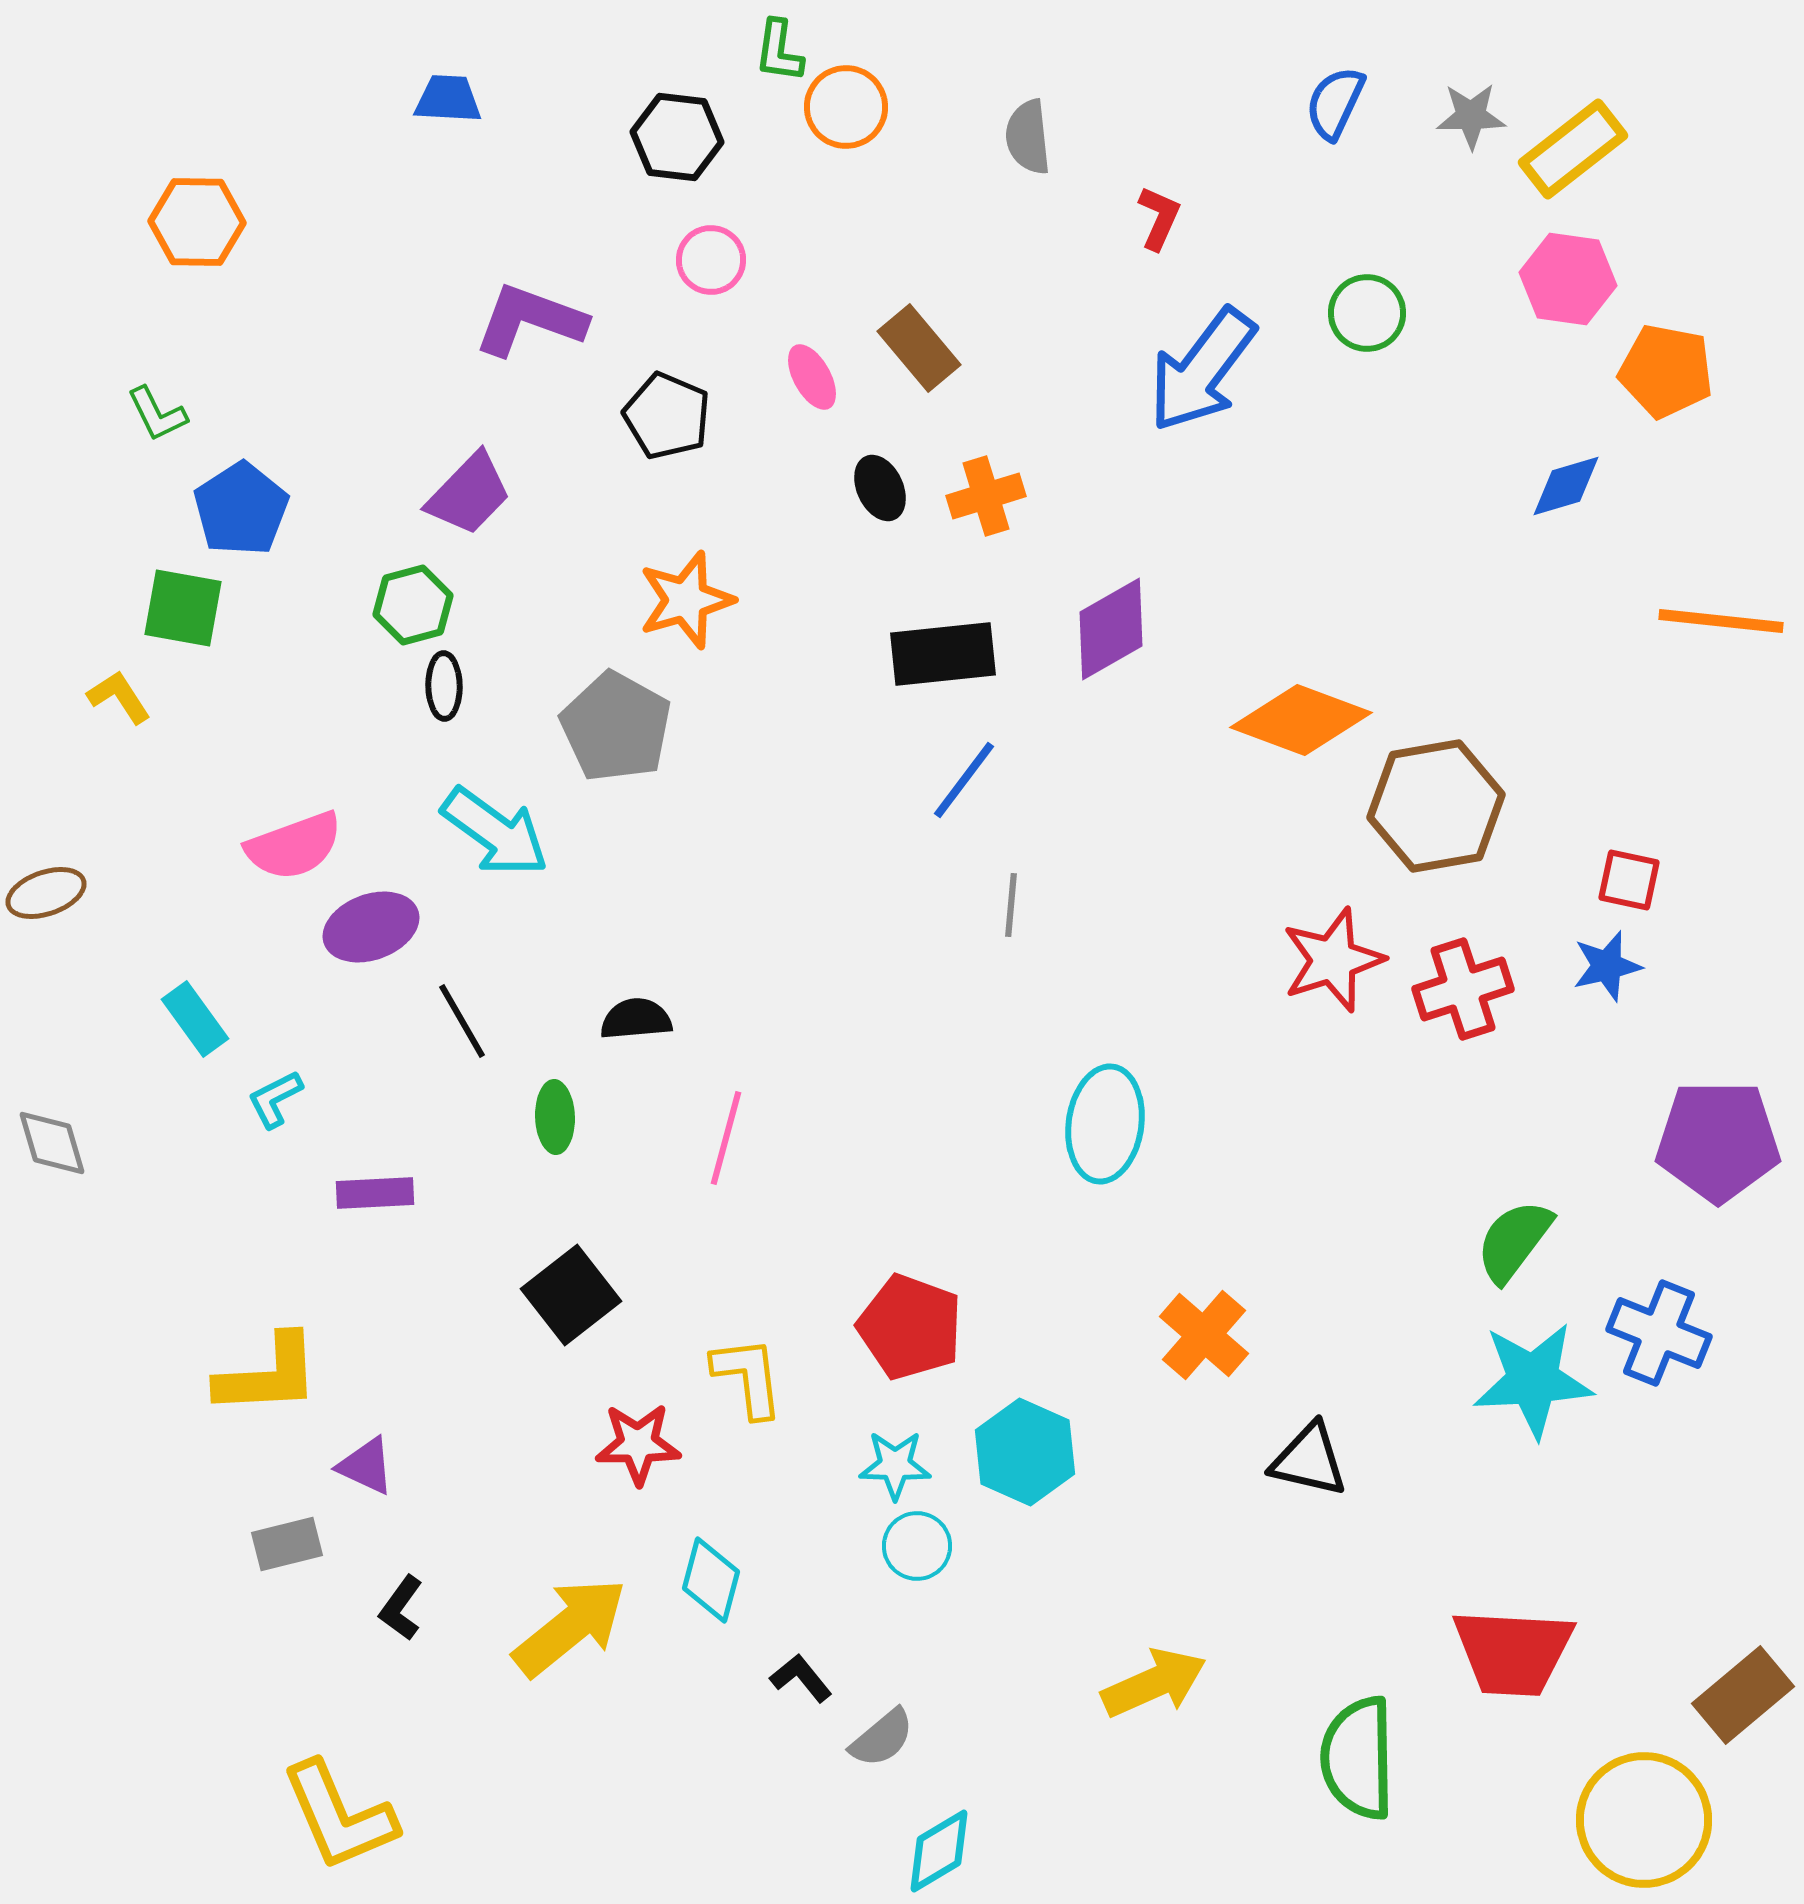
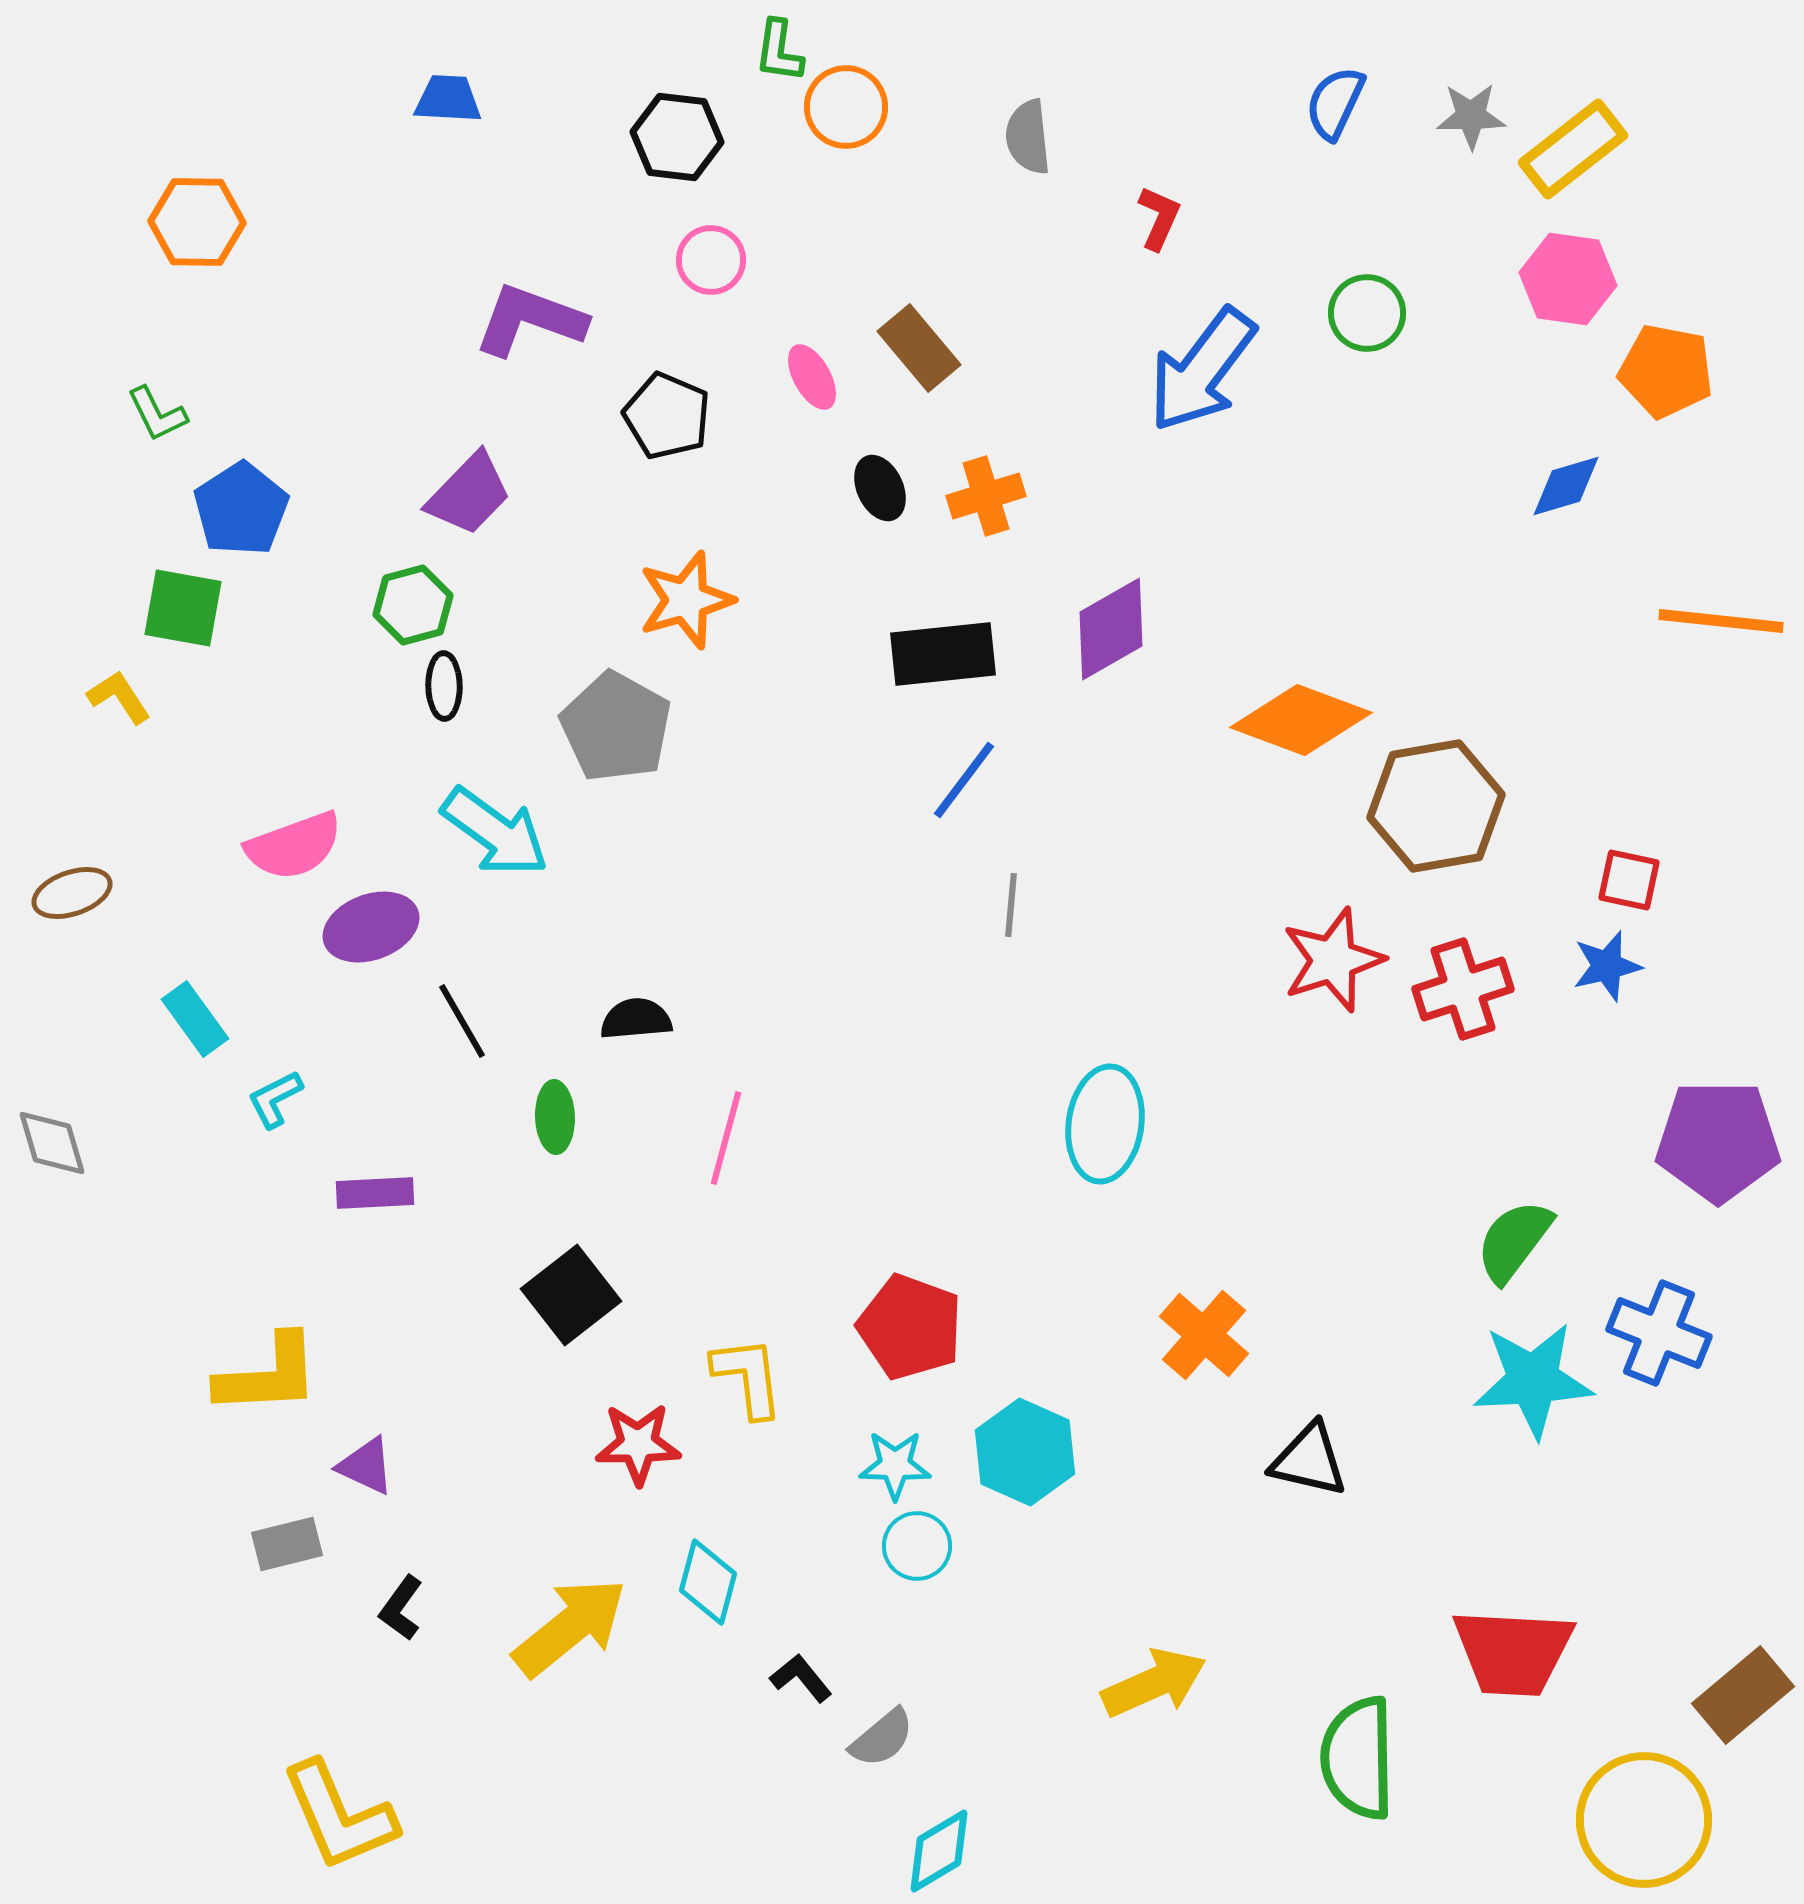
brown ellipse at (46, 893): moved 26 px right
cyan diamond at (711, 1580): moved 3 px left, 2 px down
